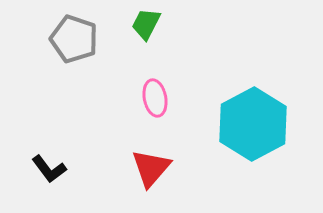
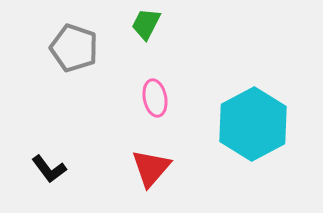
gray pentagon: moved 9 px down
